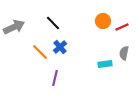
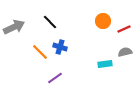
black line: moved 3 px left, 1 px up
red line: moved 2 px right, 2 px down
blue cross: rotated 32 degrees counterclockwise
gray semicircle: moved 1 px right, 1 px up; rotated 64 degrees clockwise
purple line: rotated 42 degrees clockwise
